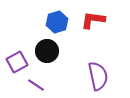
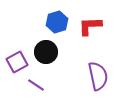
red L-shape: moved 3 px left, 6 px down; rotated 10 degrees counterclockwise
black circle: moved 1 px left, 1 px down
